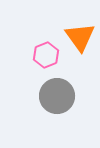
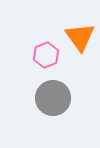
gray circle: moved 4 px left, 2 px down
